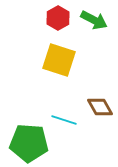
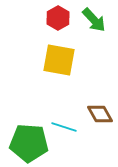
green arrow: rotated 20 degrees clockwise
yellow square: rotated 8 degrees counterclockwise
brown diamond: moved 7 px down
cyan line: moved 7 px down
